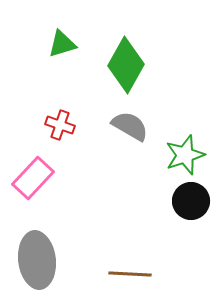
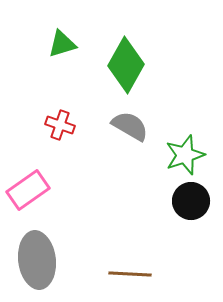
pink rectangle: moved 5 px left, 12 px down; rotated 12 degrees clockwise
